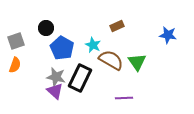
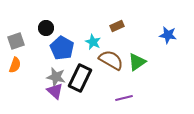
cyan star: moved 3 px up
green triangle: rotated 30 degrees clockwise
purple line: rotated 12 degrees counterclockwise
